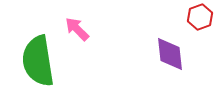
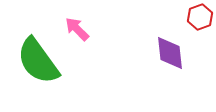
purple diamond: moved 1 px up
green semicircle: rotated 27 degrees counterclockwise
